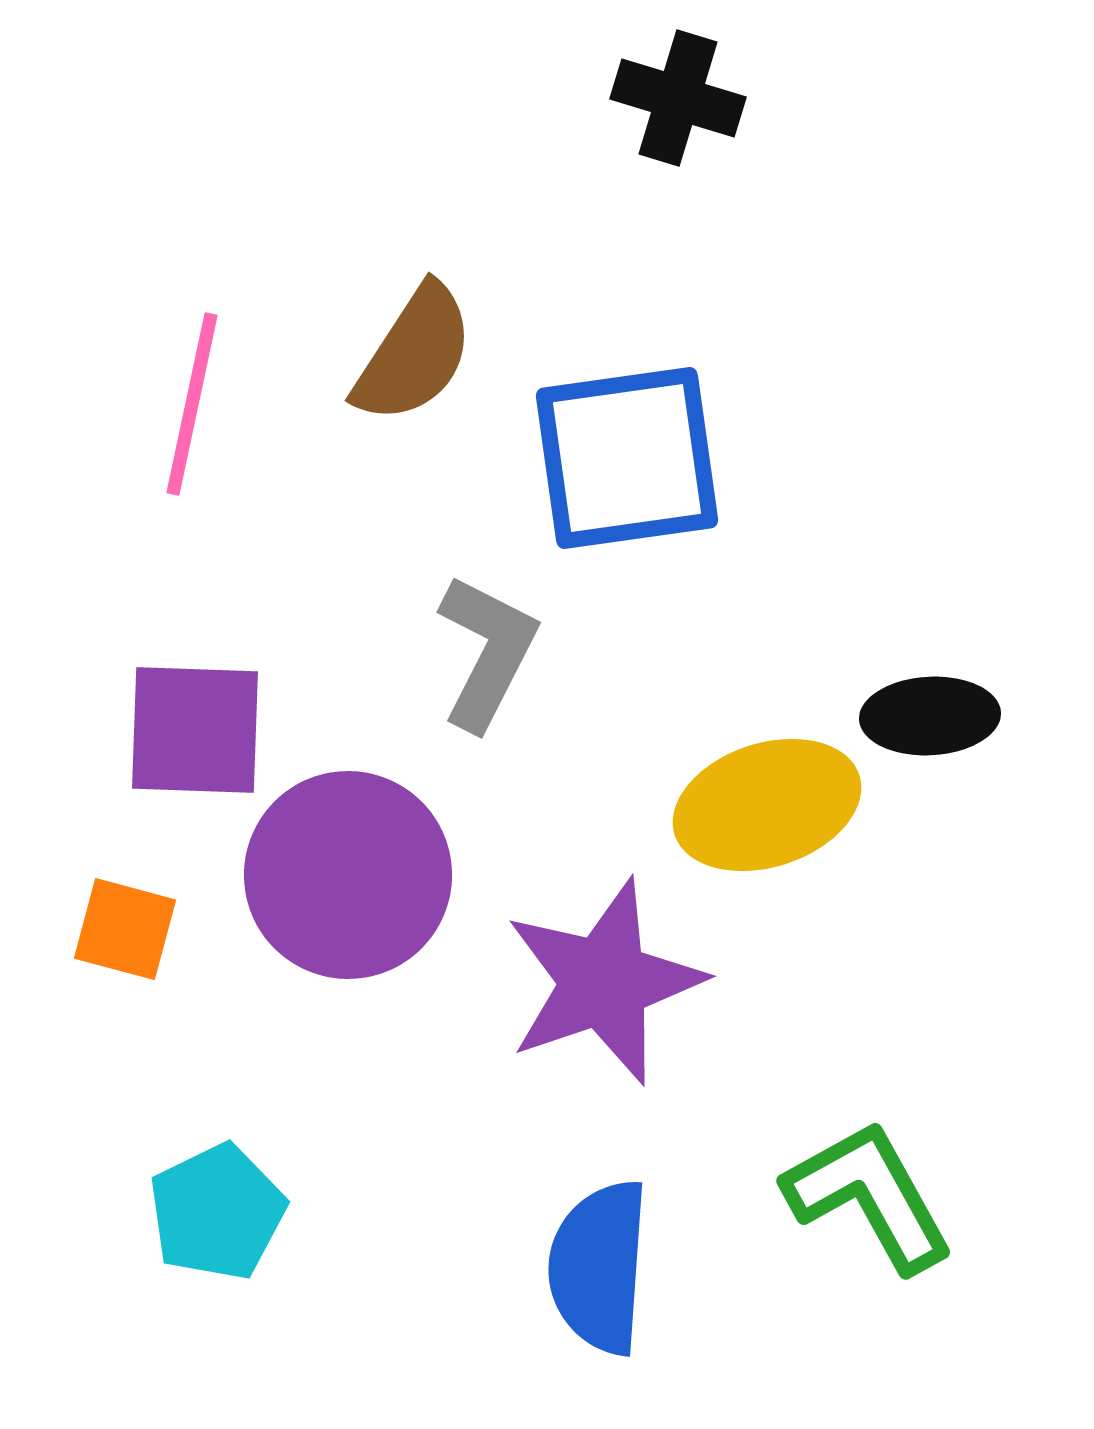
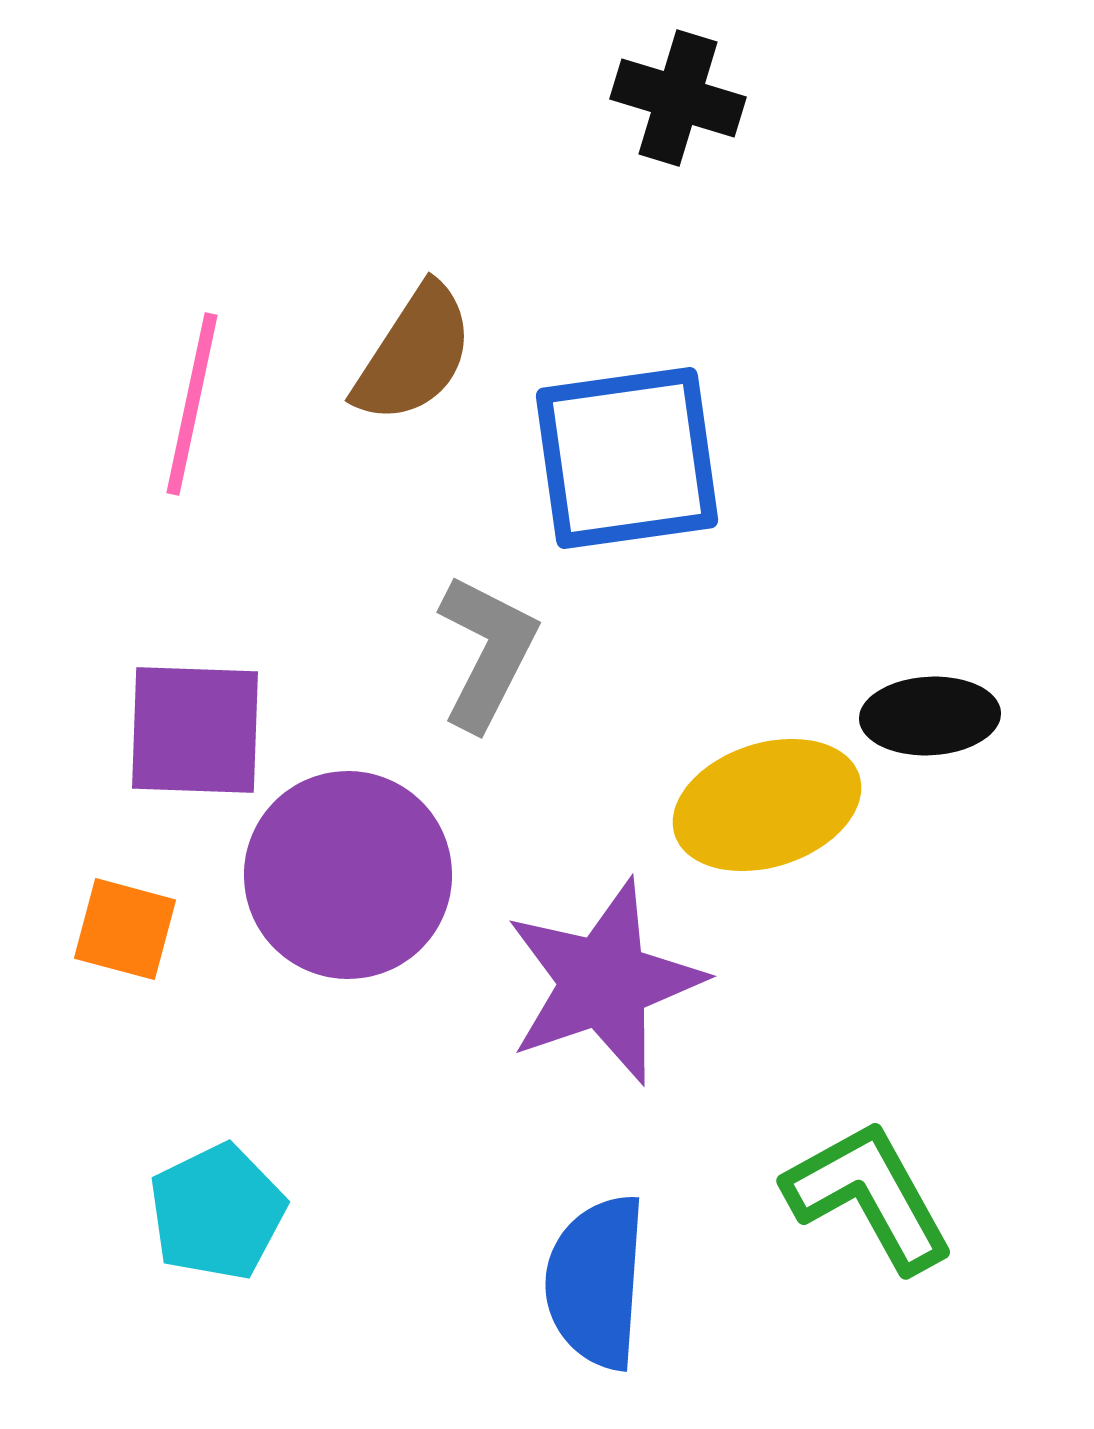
blue semicircle: moved 3 px left, 15 px down
